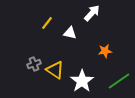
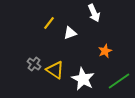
white arrow: moved 2 px right; rotated 114 degrees clockwise
yellow line: moved 2 px right
white triangle: rotated 32 degrees counterclockwise
orange star: rotated 16 degrees counterclockwise
gray cross: rotated 32 degrees counterclockwise
white star: moved 1 px right, 2 px up; rotated 10 degrees counterclockwise
